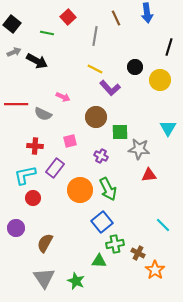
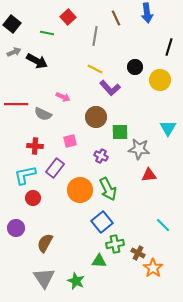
orange star: moved 2 px left, 2 px up
